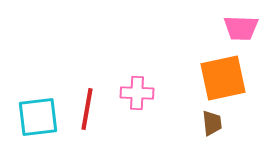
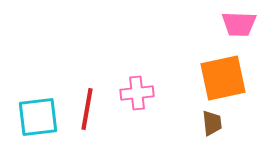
pink trapezoid: moved 2 px left, 4 px up
pink cross: rotated 8 degrees counterclockwise
